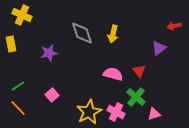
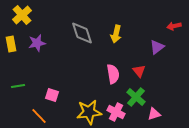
yellow cross: rotated 24 degrees clockwise
yellow arrow: moved 3 px right
purple triangle: moved 2 px left, 1 px up
purple star: moved 12 px left, 10 px up
pink semicircle: rotated 66 degrees clockwise
green line: rotated 24 degrees clockwise
pink square: rotated 32 degrees counterclockwise
orange line: moved 21 px right, 8 px down
yellow star: rotated 20 degrees clockwise
